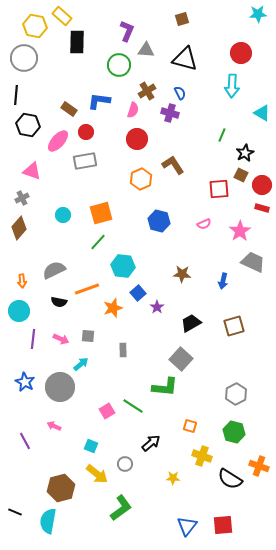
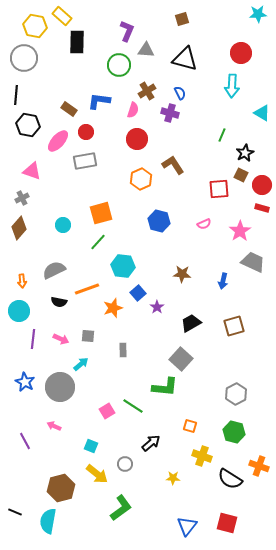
cyan circle at (63, 215): moved 10 px down
red square at (223, 525): moved 4 px right, 2 px up; rotated 20 degrees clockwise
